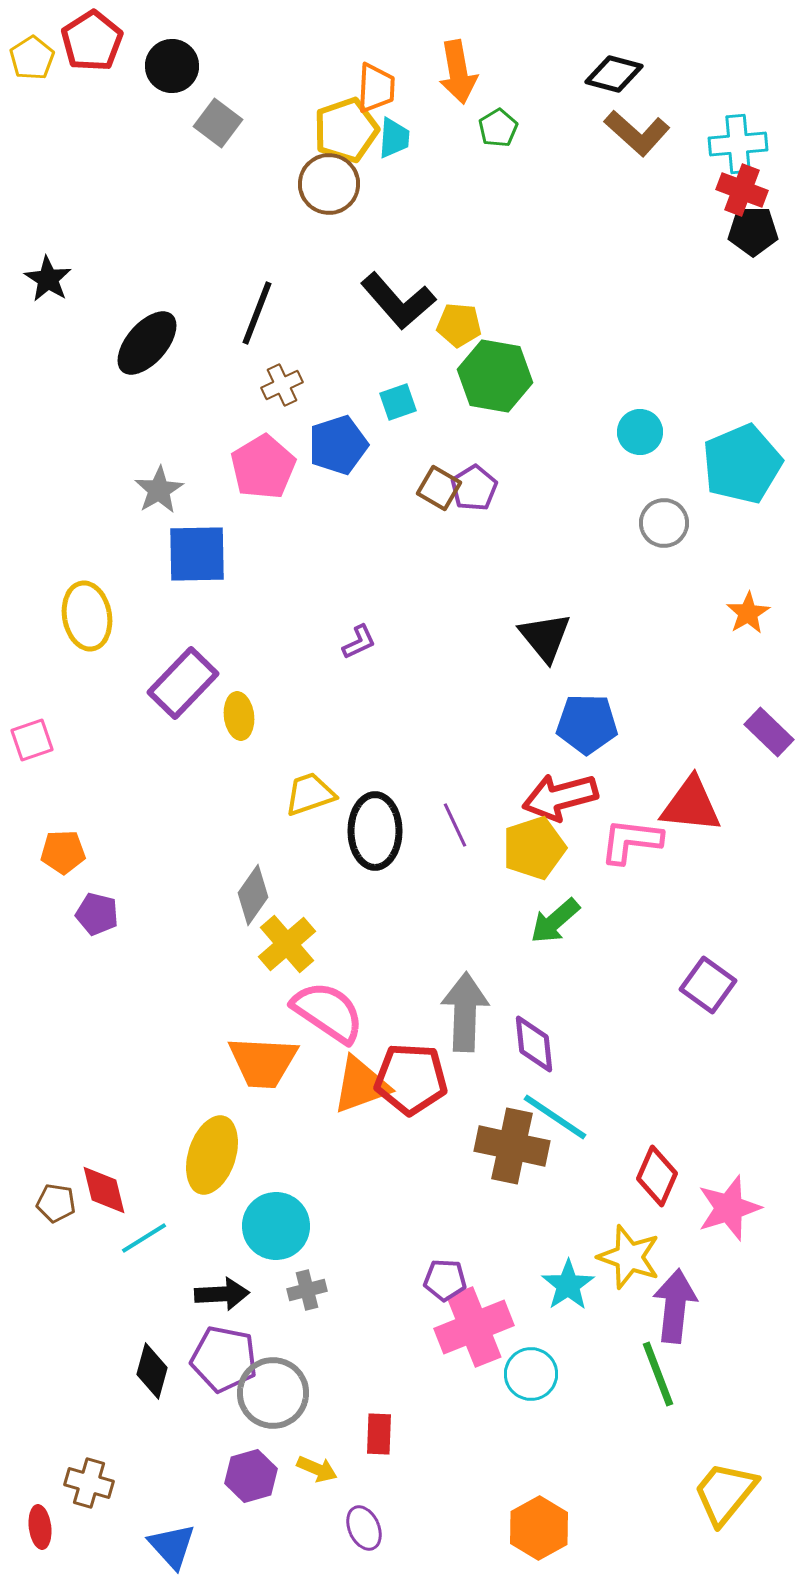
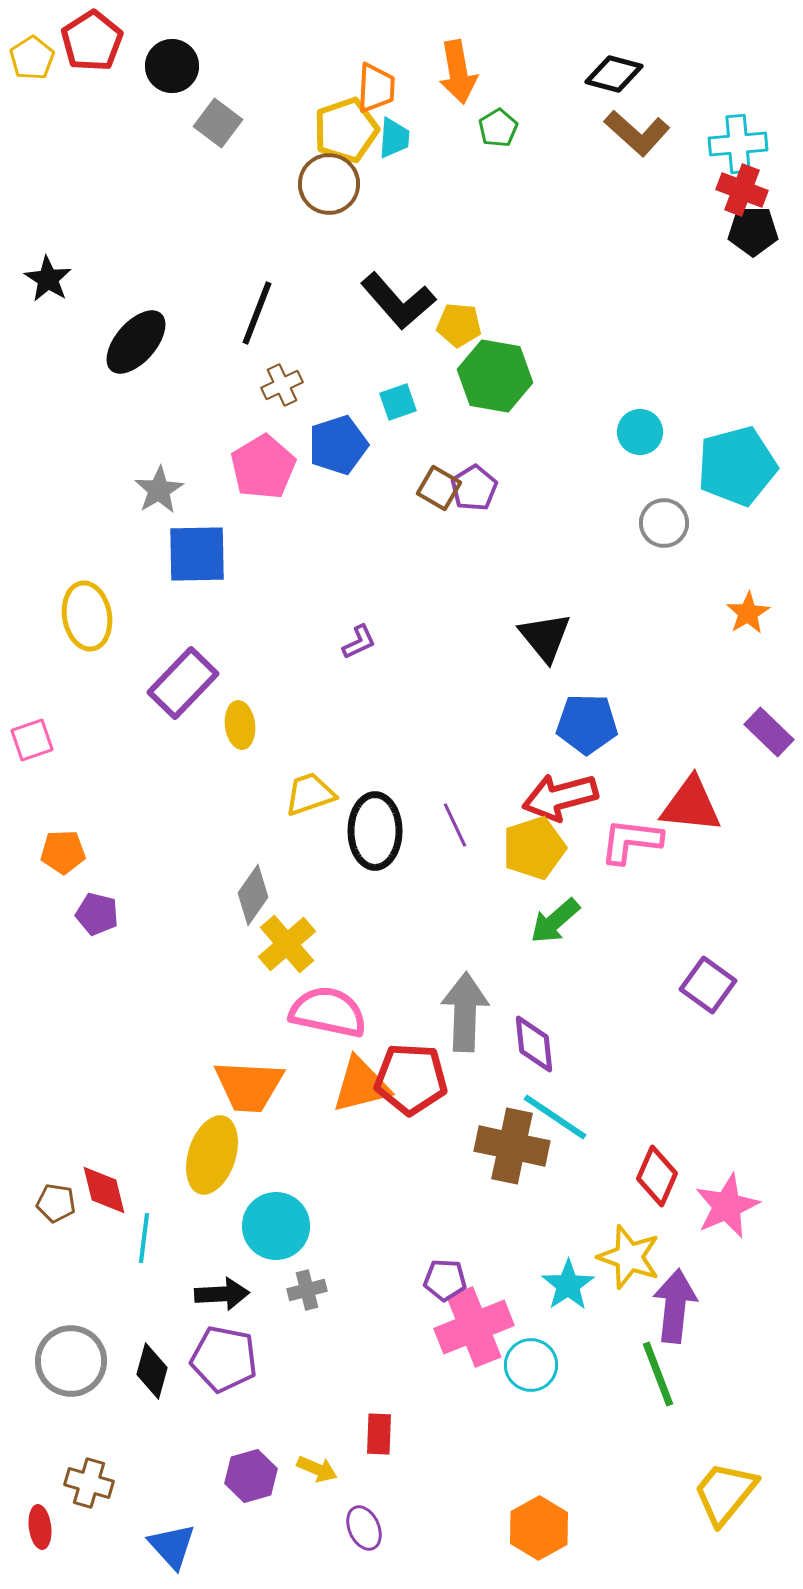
black ellipse at (147, 343): moved 11 px left, 1 px up
cyan pentagon at (742, 464): moved 5 px left, 2 px down; rotated 8 degrees clockwise
yellow ellipse at (239, 716): moved 1 px right, 9 px down
pink semicircle at (328, 1012): rotated 22 degrees counterclockwise
orange trapezoid at (263, 1062): moved 14 px left, 24 px down
orange triangle at (361, 1085): rotated 6 degrees clockwise
pink star at (729, 1208): moved 2 px left, 2 px up; rotated 6 degrees counterclockwise
cyan line at (144, 1238): rotated 51 degrees counterclockwise
cyan circle at (531, 1374): moved 9 px up
gray circle at (273, 1393): moved 202 px left, 32 px up
